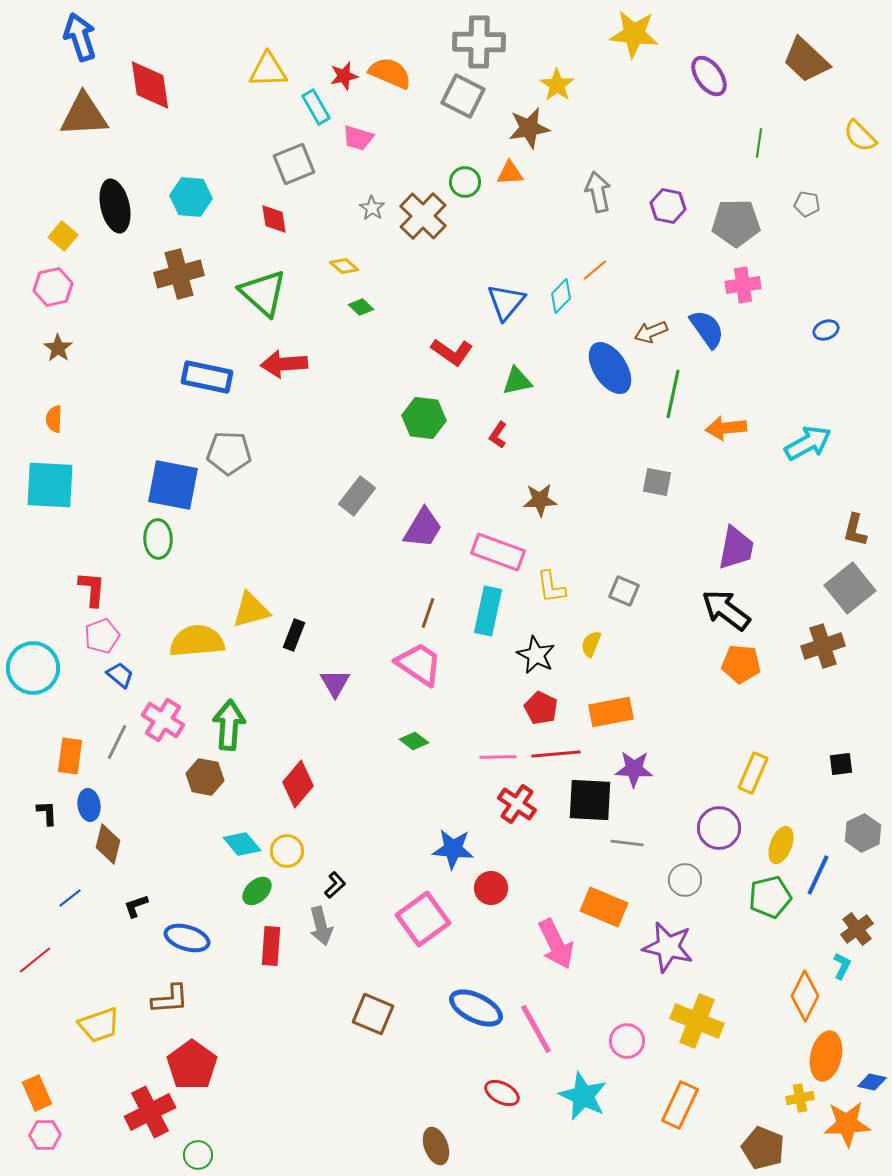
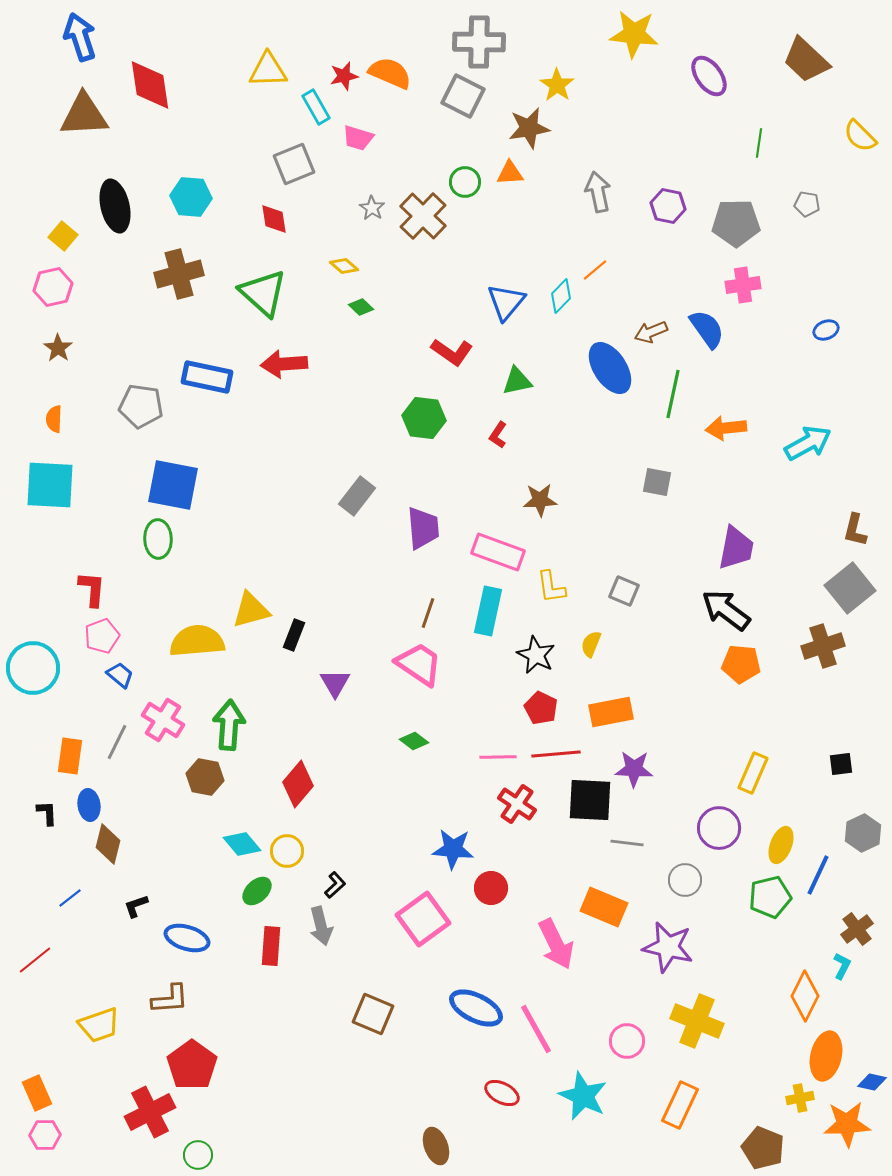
gray pentagon at (229, 453): moved 88 px left, 47 px up; rotated 6 degrees clockwise
purple trapezoid at (423, 528): rotated 36 degrees counterclockwise
